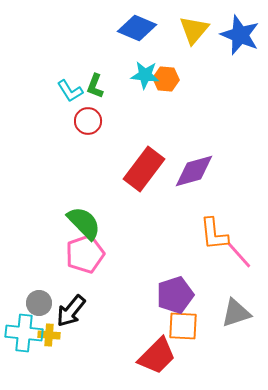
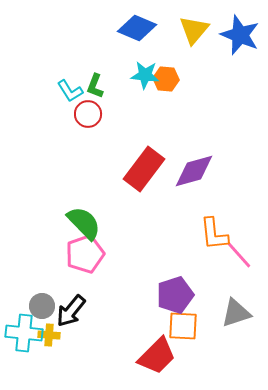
red circle: moved 7 px up
gray circle: moved 3 px right, 3 px down
